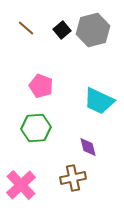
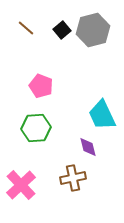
cyan trapezoid: moved 3 px right, 14 px down; rotated 40 degrees clockwise
